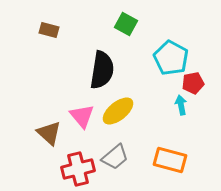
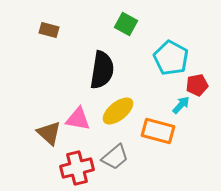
red pentagon: moved 4 px right, 2 px down
cyan arrow: rotated 54 degrees clockwise
pink triangle: moved 4 px left, 3 px down; rotated 40 degrees counterclockwise
orange rectangle: moved 12 px left, 29 px up
red cross: moved 1 px left, 1 px up
